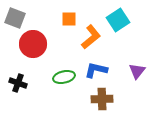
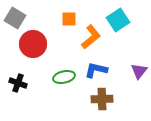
gray square: rotated 10 degrees clockwise
purple triangle: moved 2 px right
